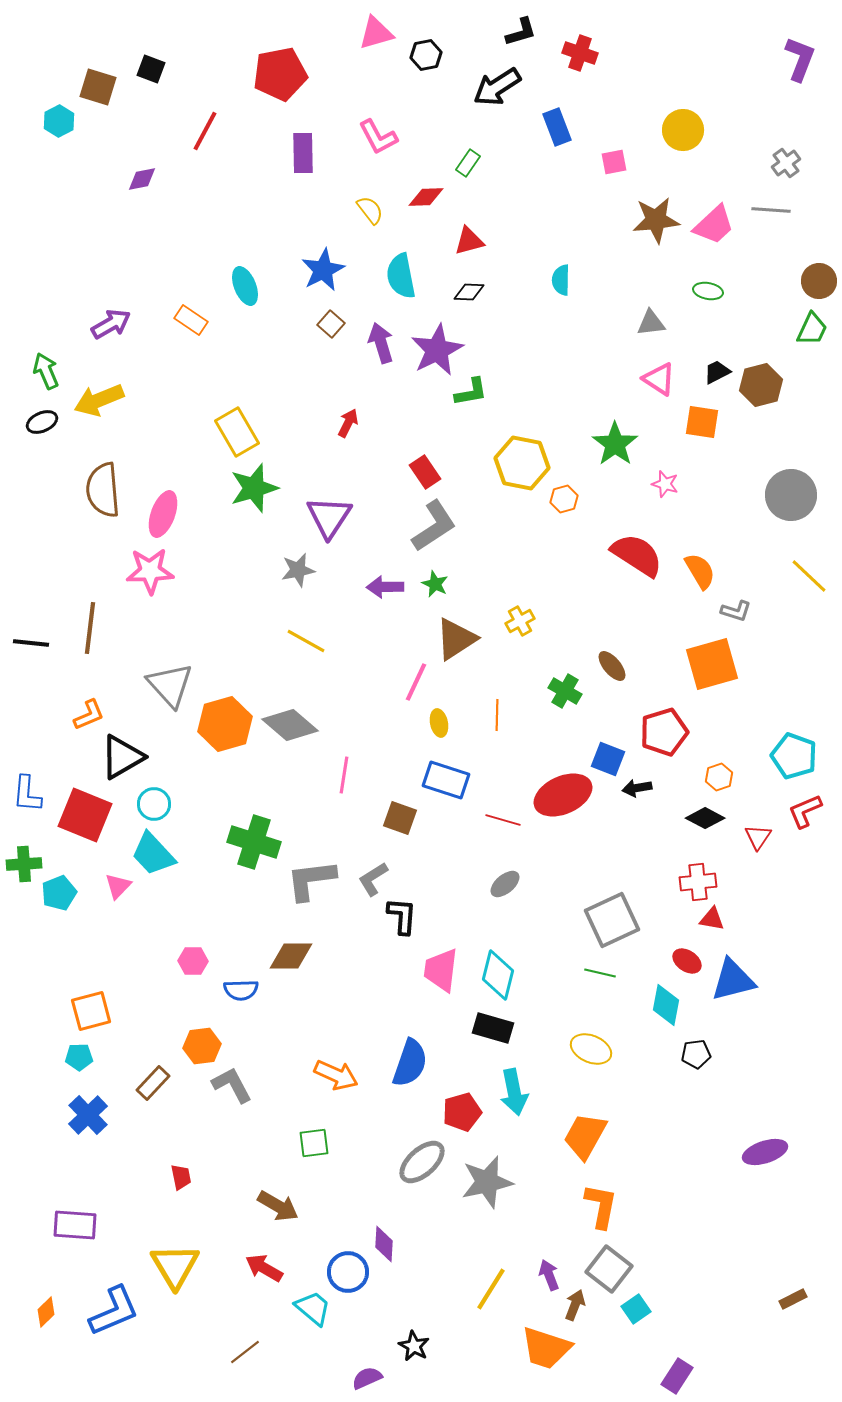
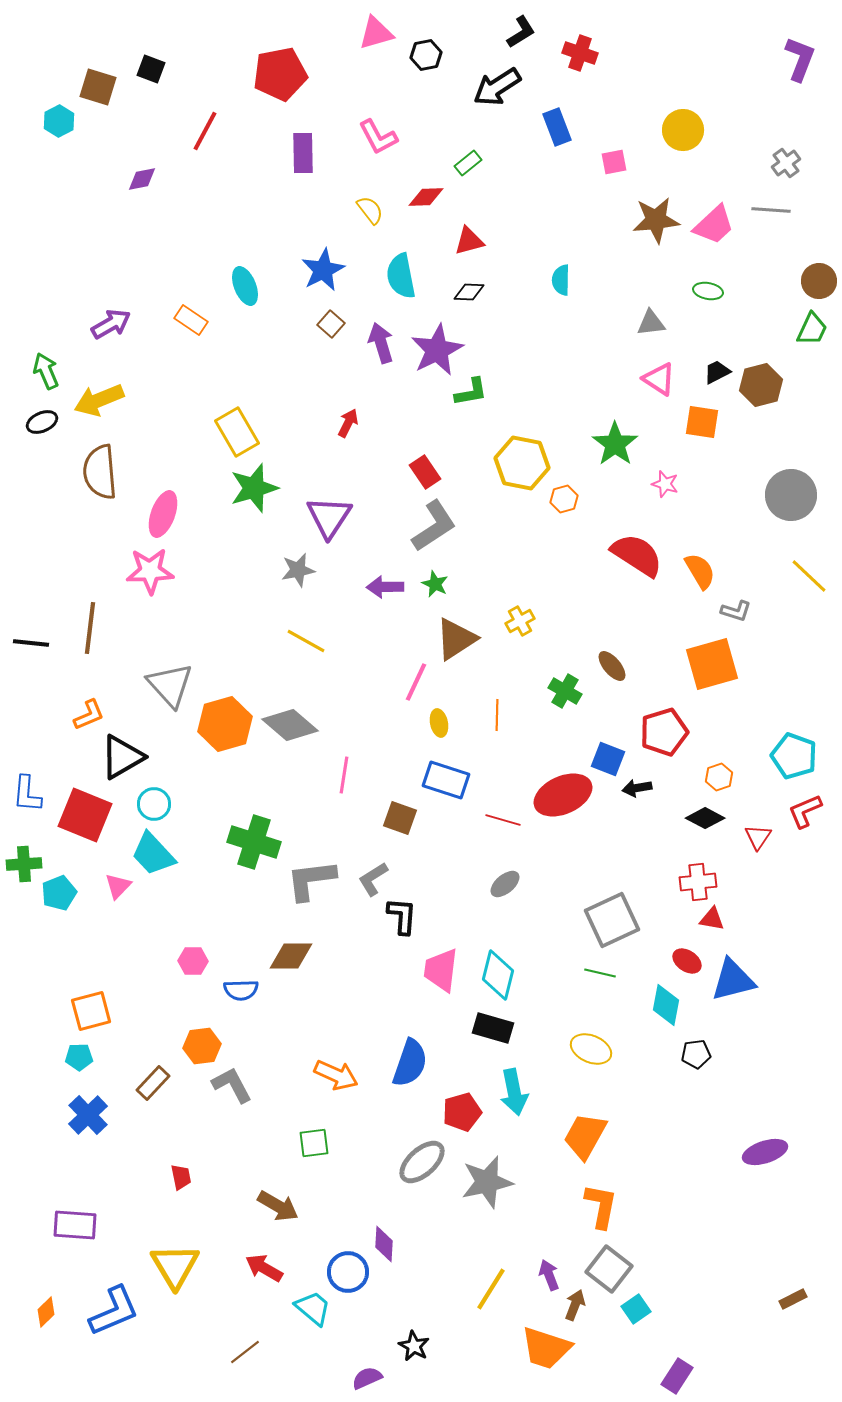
black L-shape at (521, 32): rotated 16 degrees counterclockwise
green rectangle at (468, 163): rotated 16 degrees clockwise
brown semicircle at (103, 490): moved 3 px left, 18 px up
